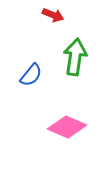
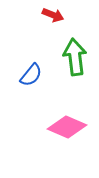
green arrow: rotated 15 degrees counterclockwise
